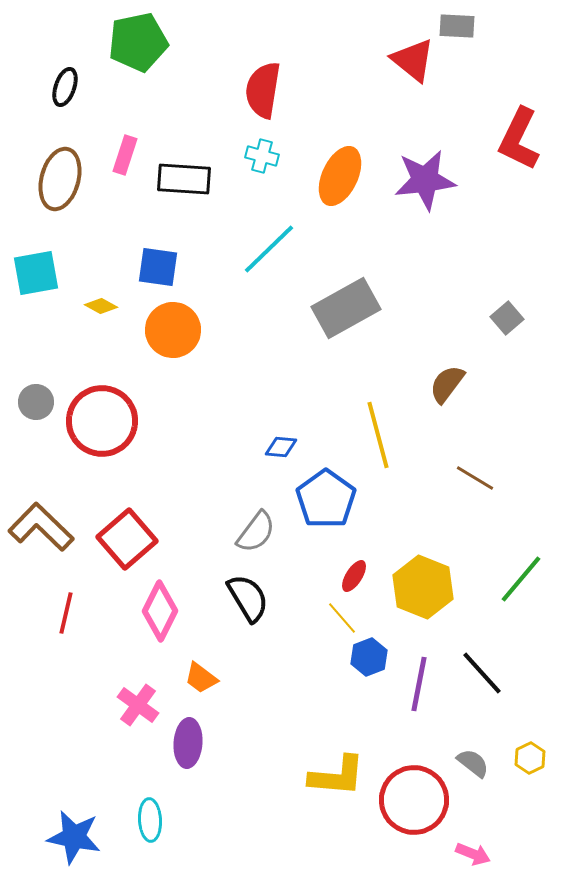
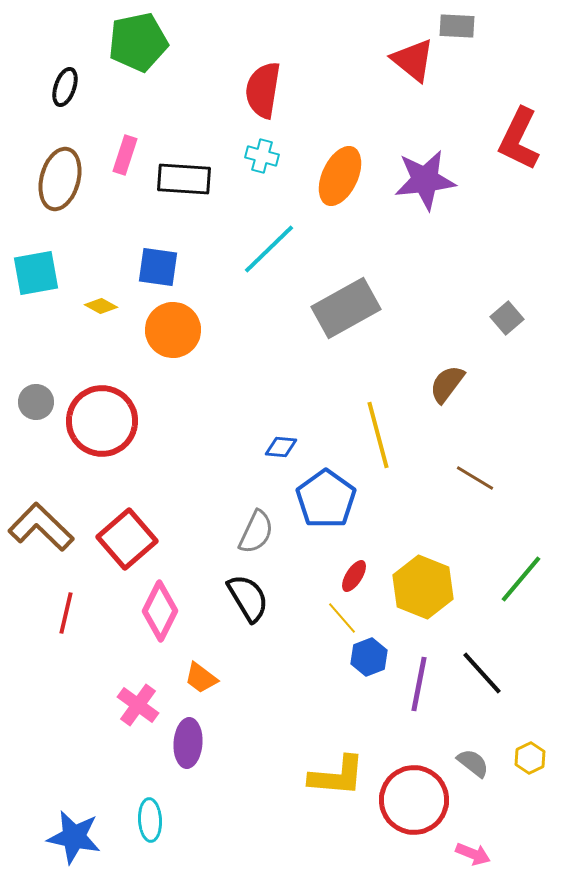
gray semicircle at (256, 532): rotated 12 degrees counterclockwise
